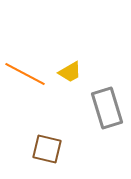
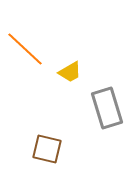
orange line: moved 25 px up; rotated 15 degrees clockwise
